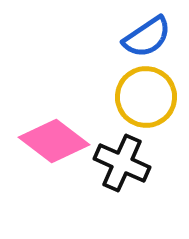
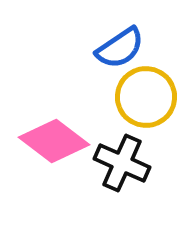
blue semicircle: moved 27 px left, 11 px down
